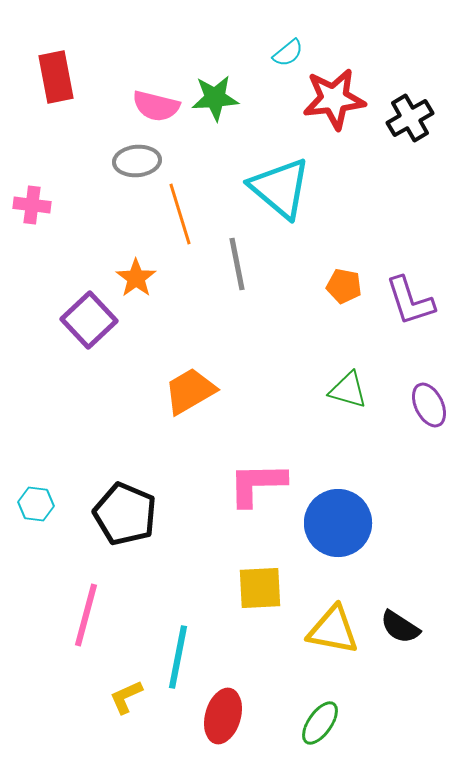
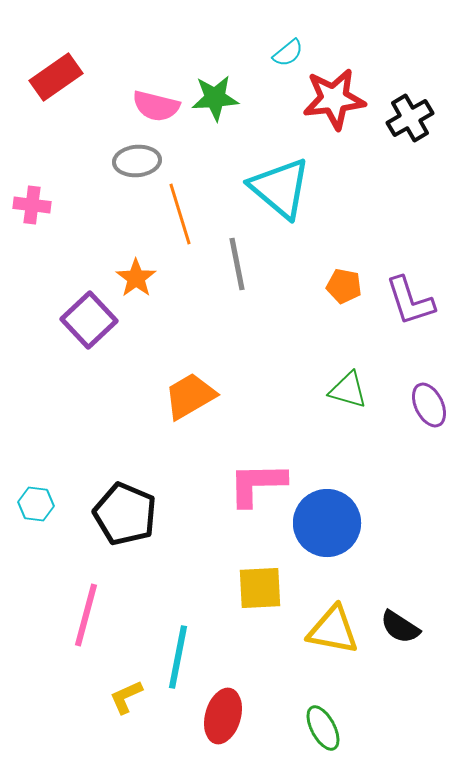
red rectangle: rotated 66 degrees clockwise
orange trapezoid: moved 5 px down
blue circle: moved 11 px left
green ellipse: moved 3 px right, 5 px down; rotated 63 degrees counterclockwise
